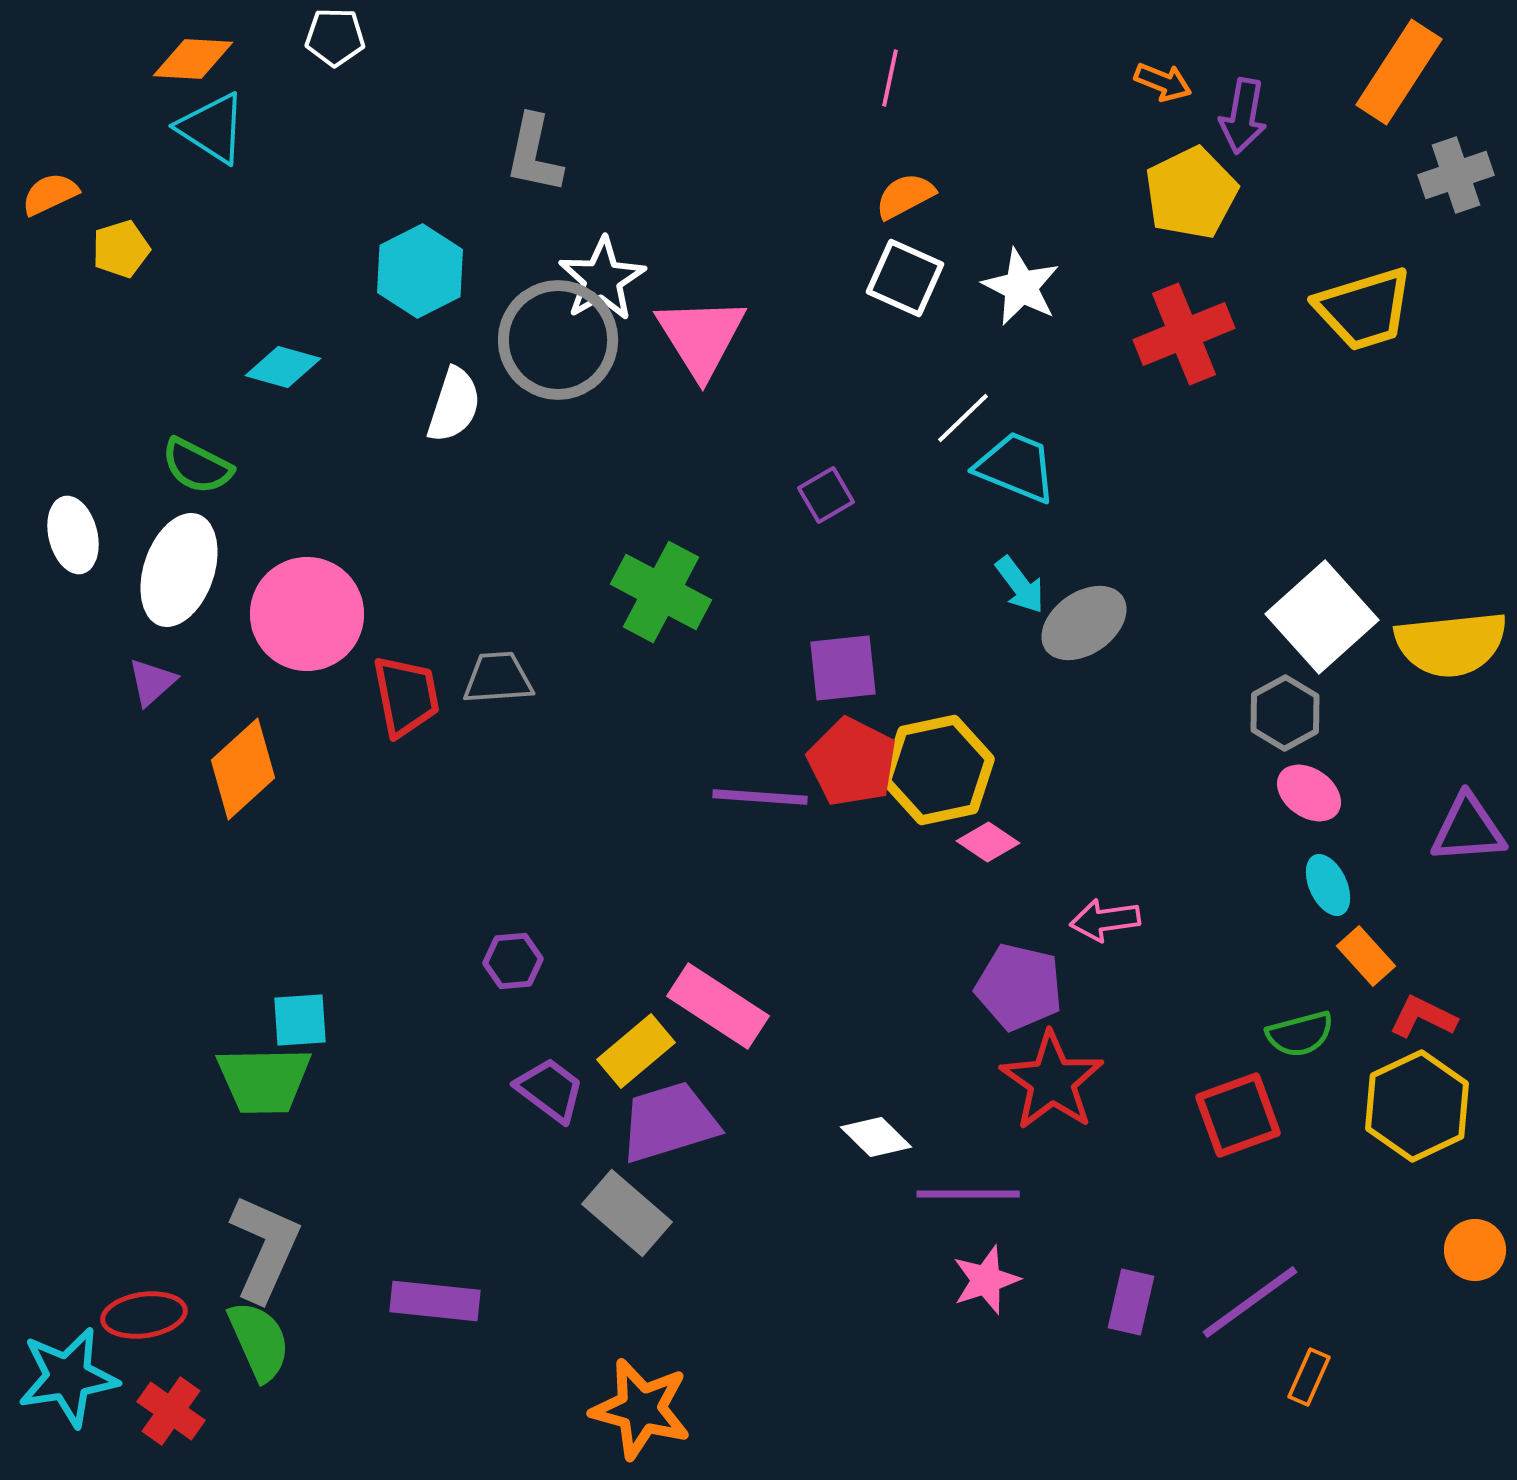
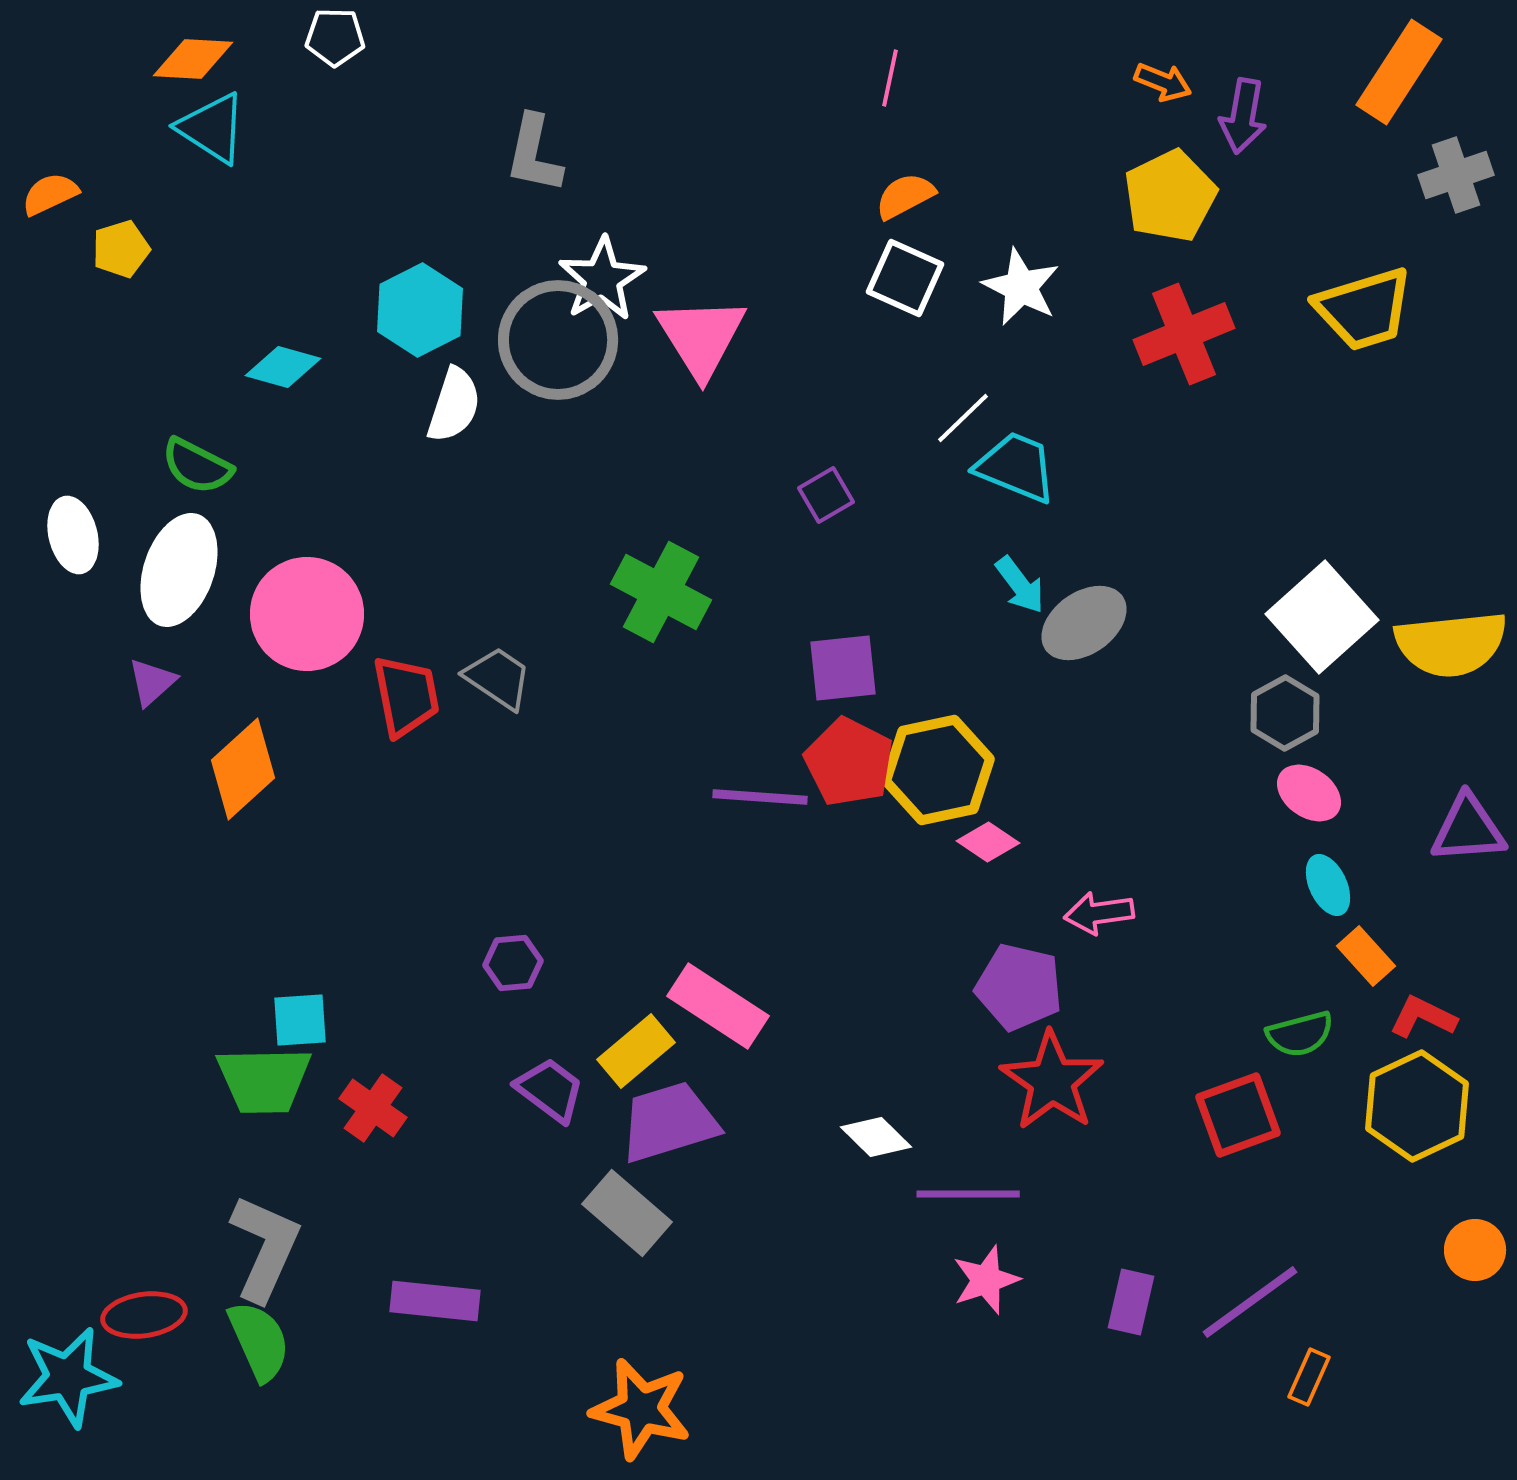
yellow pentagon at (1191, 193): moved 21 px left, 3 px down
cyan hexagon at (420, 271): moved 39 px down
gray trapezoid at (498, 678): rotated 38 degrees clockwise
red pentagon at (852, 762): moved 3 px left
pink arrow at (1105, 920): moved 6 px left, 7 px up
purple hexagon at (513, 961): moved 2 px down
red cross at (171, 1411): moved 202 px right, 303 px up
